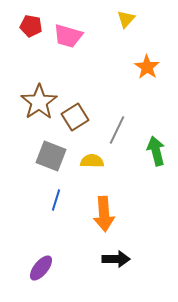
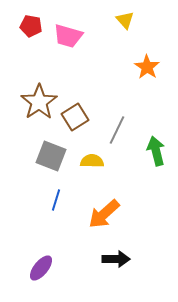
yellow triangle: moved 1 px left, 1 px down; rotated 24 degrees counterclockwise
orange arrow: rotated 52 degrees clockwise
